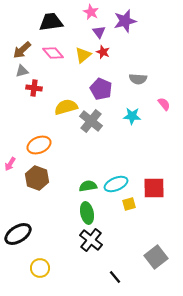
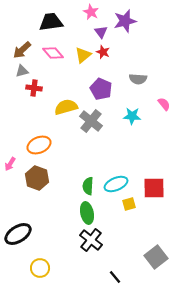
purple triangle: moved 2 px right
green semicircle: rotated 78 degrees counterclockwise
